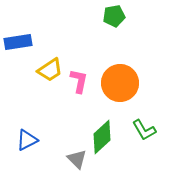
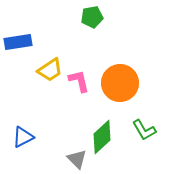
green pentagon: moved 22 px left, 1 px down
pink L-shape: rotated 25 degrees counterclockwise
blue triangle: moved 4 px left, 3 px up
